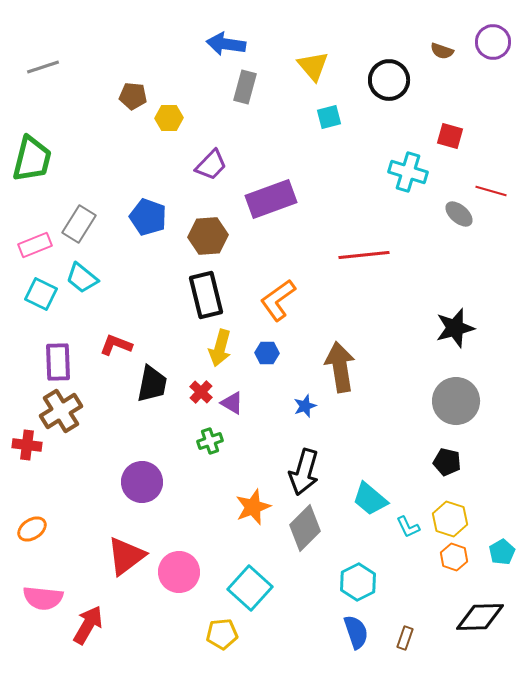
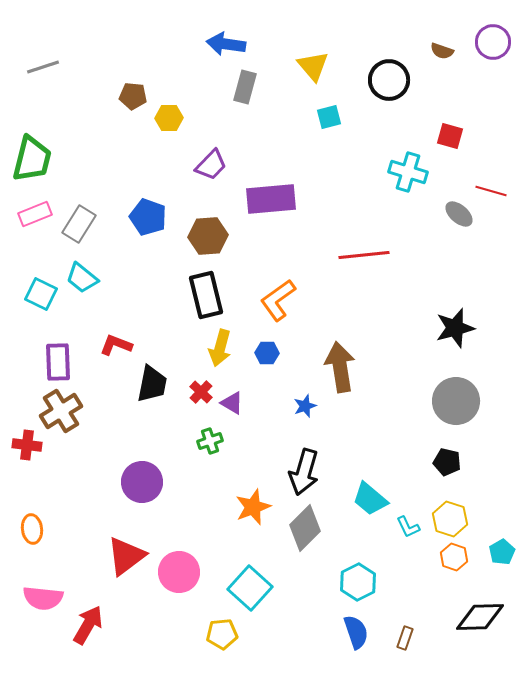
purple rectangle at (271, 199): rotated 15 degrees clockwise
pink rectangle at (35, 245): moved 31 px up
orange ellipse at (32, 529): rotated 64 degrees counterclockwise
